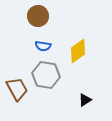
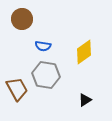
brown circle: moved 16 px left, 3 px down
yellow diamond: moved 6 px right, 1 px down
